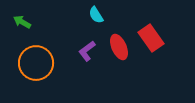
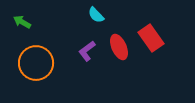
cyan semicircle: rotated 12 degrees counterclockwise
